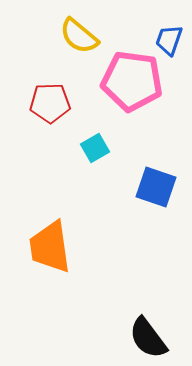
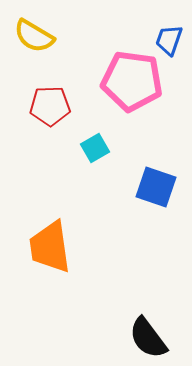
yellow semicircle: moved 45 px left; rotated 9 degrees counterclockwise
red pentagon: moved 3 px down
